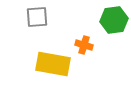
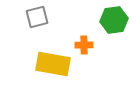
gray square: rotated 10 degrees counterclockwise
orange cross: rotated 18 degrees counterclockwise
